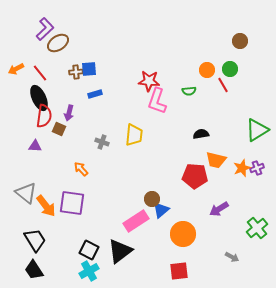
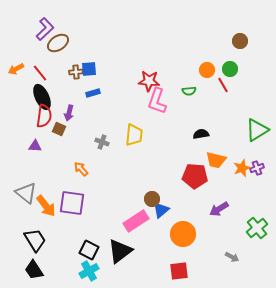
blue rectangle at (95, 94): moved 2 px left, 1 px up
black ellipse at (39, 98): moved 3 px right, 1 px up
